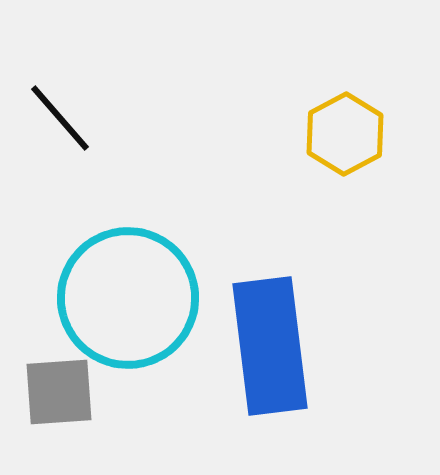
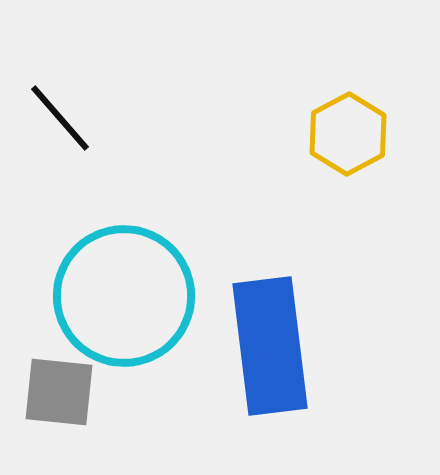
yellow hexagon: moved 3 px right
cyan circle: moved 4 px left, 2 px up
gray square: rotated 10 degrees clockwise
